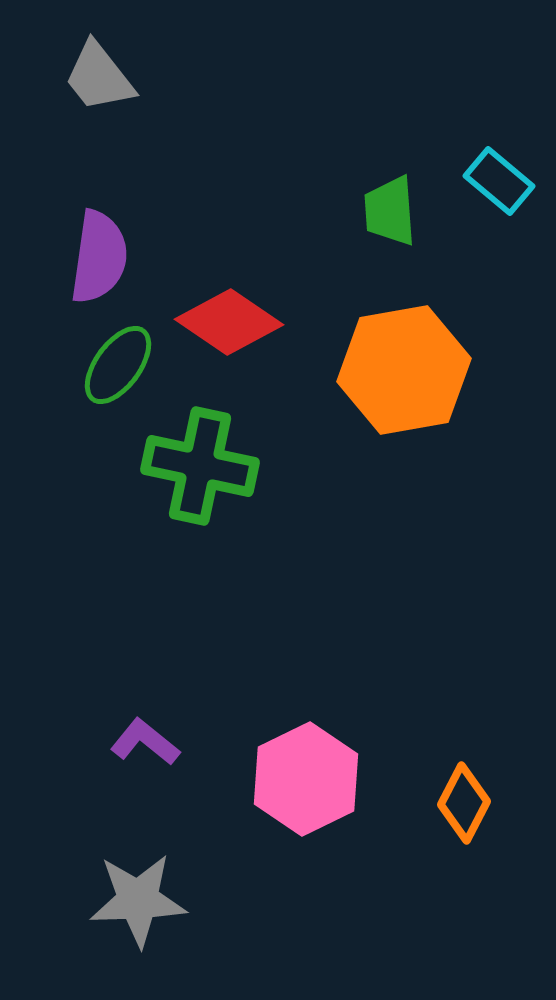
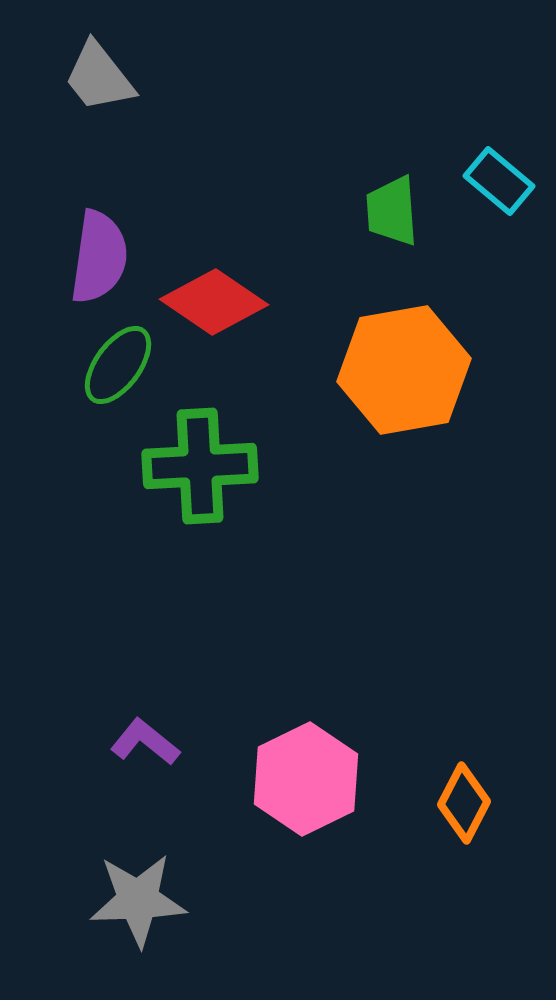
green trapezoid: moved 2 px right
red diamond: moved 15 px left, 20 px up
green cross: rotated 15 degrees counterclockwise
